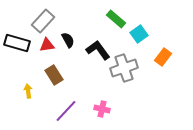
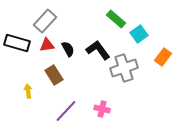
gray rectangle: moved 2 px right
black semicircle: moved 9 px down
